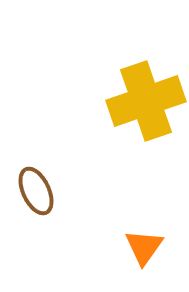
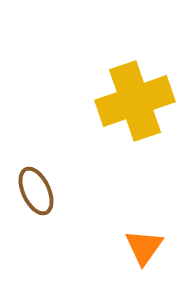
yellow cross: moved 11 px left
